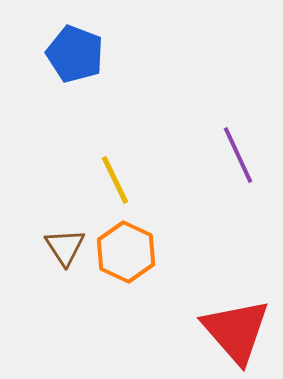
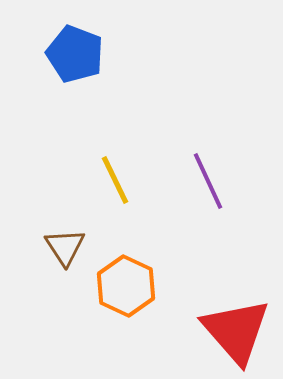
purple line: moved 30 px left, 26 px down
orange hexagon: moved 34 px down
